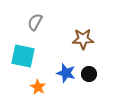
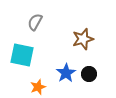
brown star: rotated 15 degrees counterclockwise
cyan square: moved 1 px left, 1 px up
blue star: rotated 24 degrees clockwise
orange star: rotated 21 degrees clockwise
